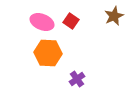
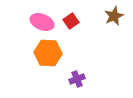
red square: rotated 21 degrees clockwise
purple cross: rotated 14 degrees clockwise
